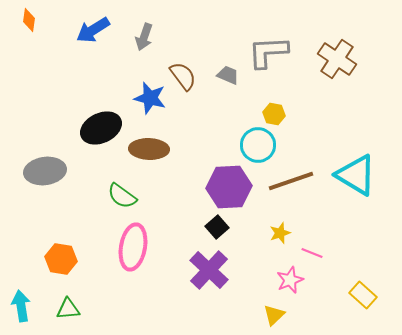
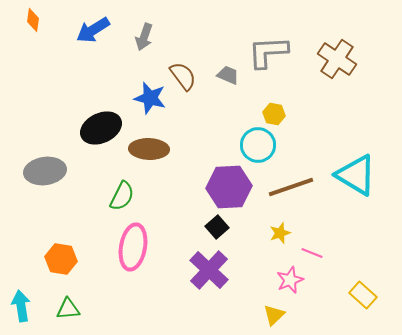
orange diamond: moved 4 px right
brown line: moved 6 px down
green semicircle: rotated 100 degrees counterclockwise
